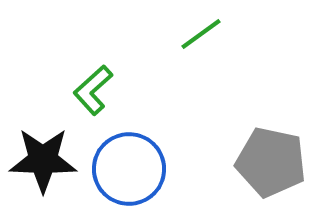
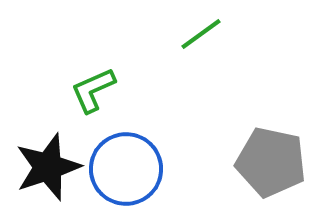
green L-shape: rotated 18 degrees clockwise
black star: moved 5 px right, 7 px down; rotated 20 degrees counterclockwise
blue circle: moved 3 px left
